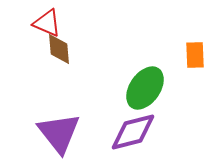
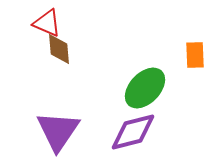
green ellipse: rotated 9 degrees clockwise
purple triangle: moved 1 px left, 2 px up; rotated 12 degrees clockwise
